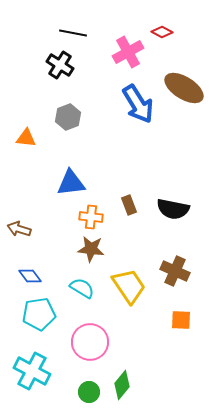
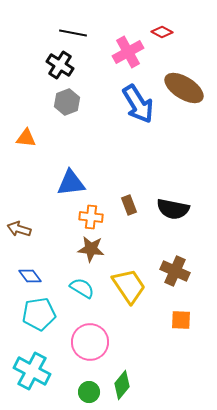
gray hexagon: moved 1 px left, 15 px up
